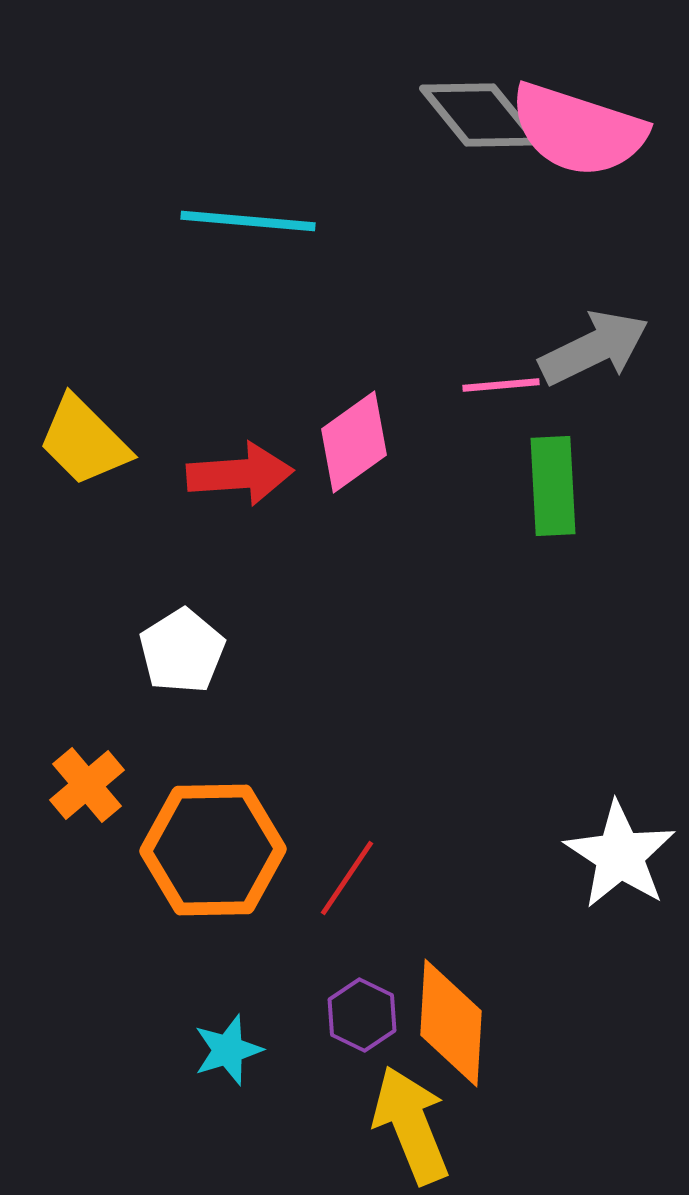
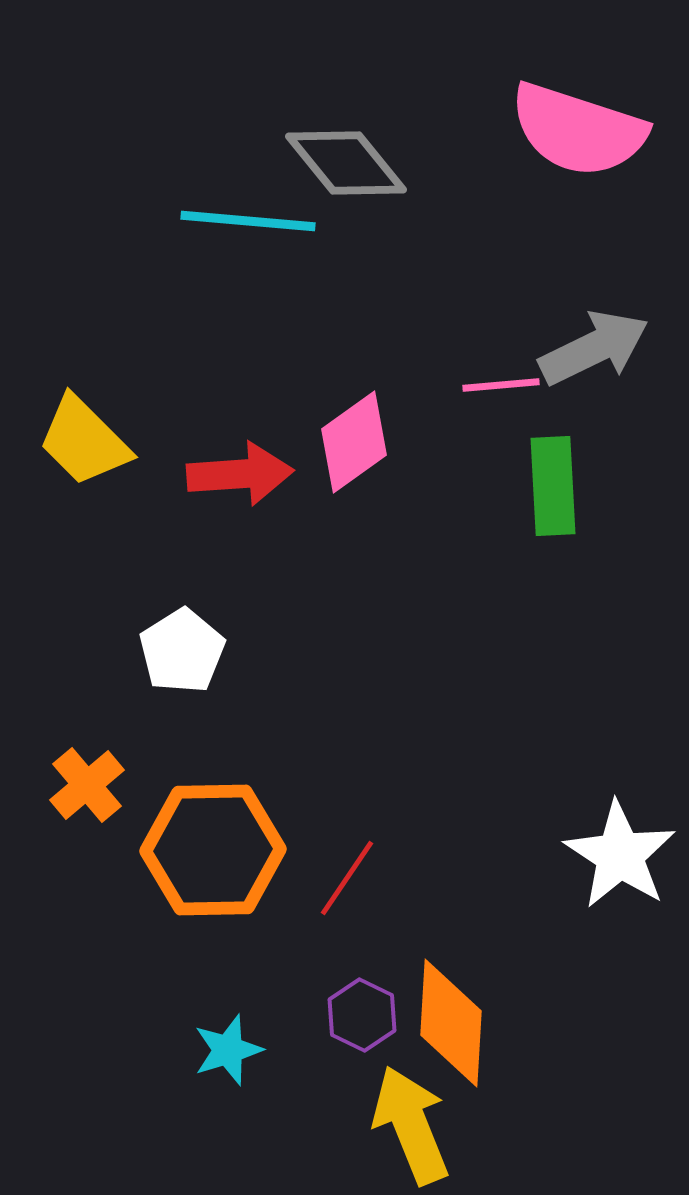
gray diamond: moved 134 px left, 48 px down
